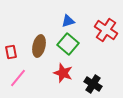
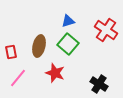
red star: moved 8 px left
black cross: moved 6 px right
